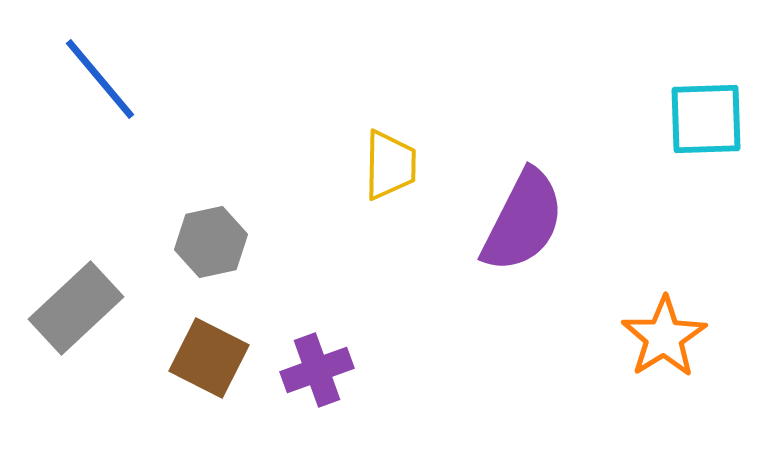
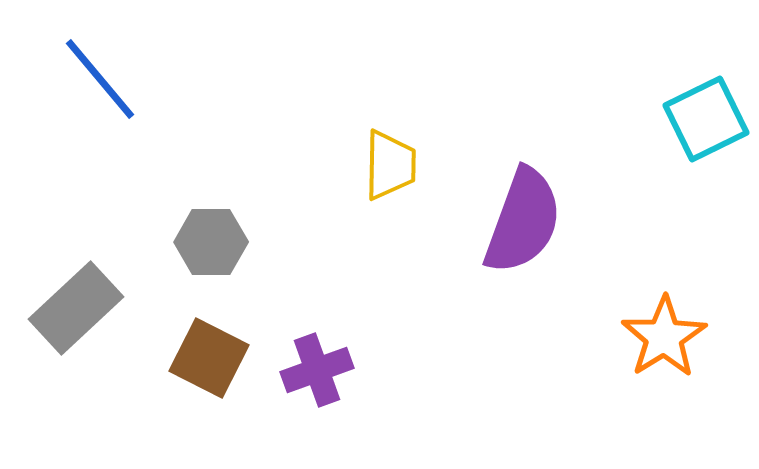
cyan square: rotated 24 degrees counterclockwise
purple semicircle: rotated 7 degrees counterclockwise
gray hexagon: rotated 12 degrees clockwise
